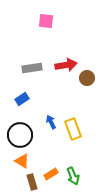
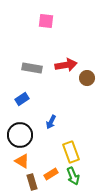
gray rectangle: rotated 18 degrees clockwise
blue arrow: rotated 128 degrees counterclockwise
yellow rectangle: moved 2 px left, 23 px down
